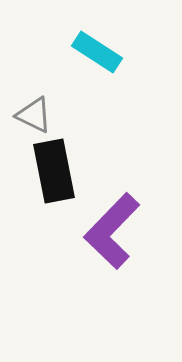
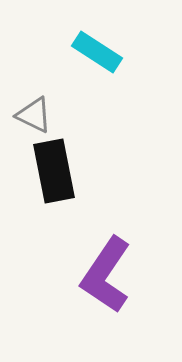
purple L-shape: moved 6 px left, 44 px down; rotated 10 degrees counterclockwise
